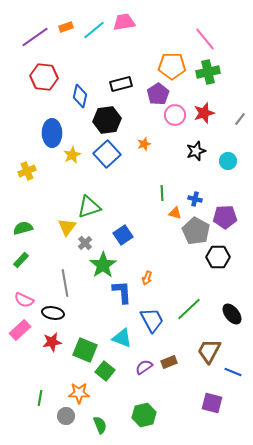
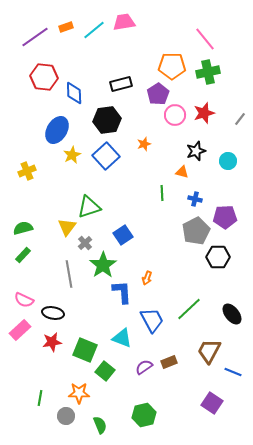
blue diamond at (80, 96): moved 6 px left, 3 px up; rotated 15 degrees counterclockwise
blue ellipse at (52, 133): moved 5 px right, 3 px up; rotated 32 degrees clockwise
blue square at (107, 154): moved 1 px left, 2 px down
orange triangle at (175, 213): moved 7 px right, 41 px up
gray pentagon at (196, 231): rotated 16 degrees clockwise
green rectangle at (21, 260): moved 2 px right, 5 px up
gray line at (65, 283): moved 4 px right, 9 px up
purple square at (212, 403): rotated 20 degrees clockwise
